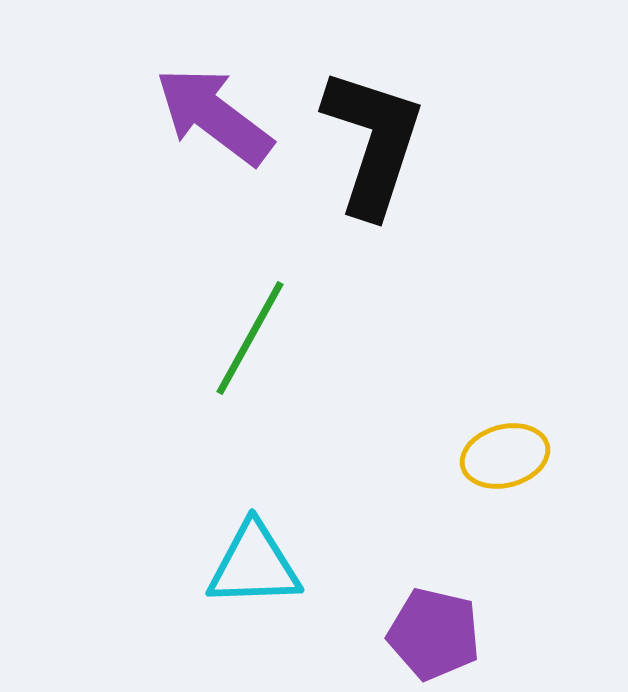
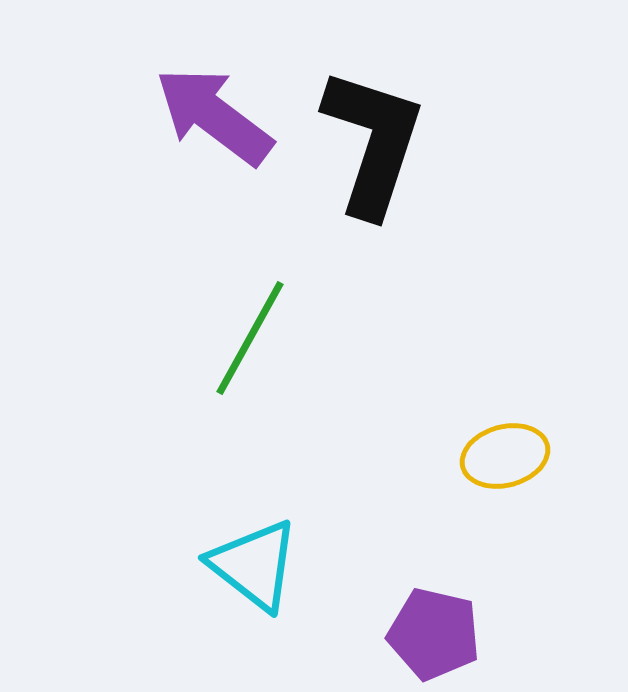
cyan triangle: rotated 40 degrees clockwise
